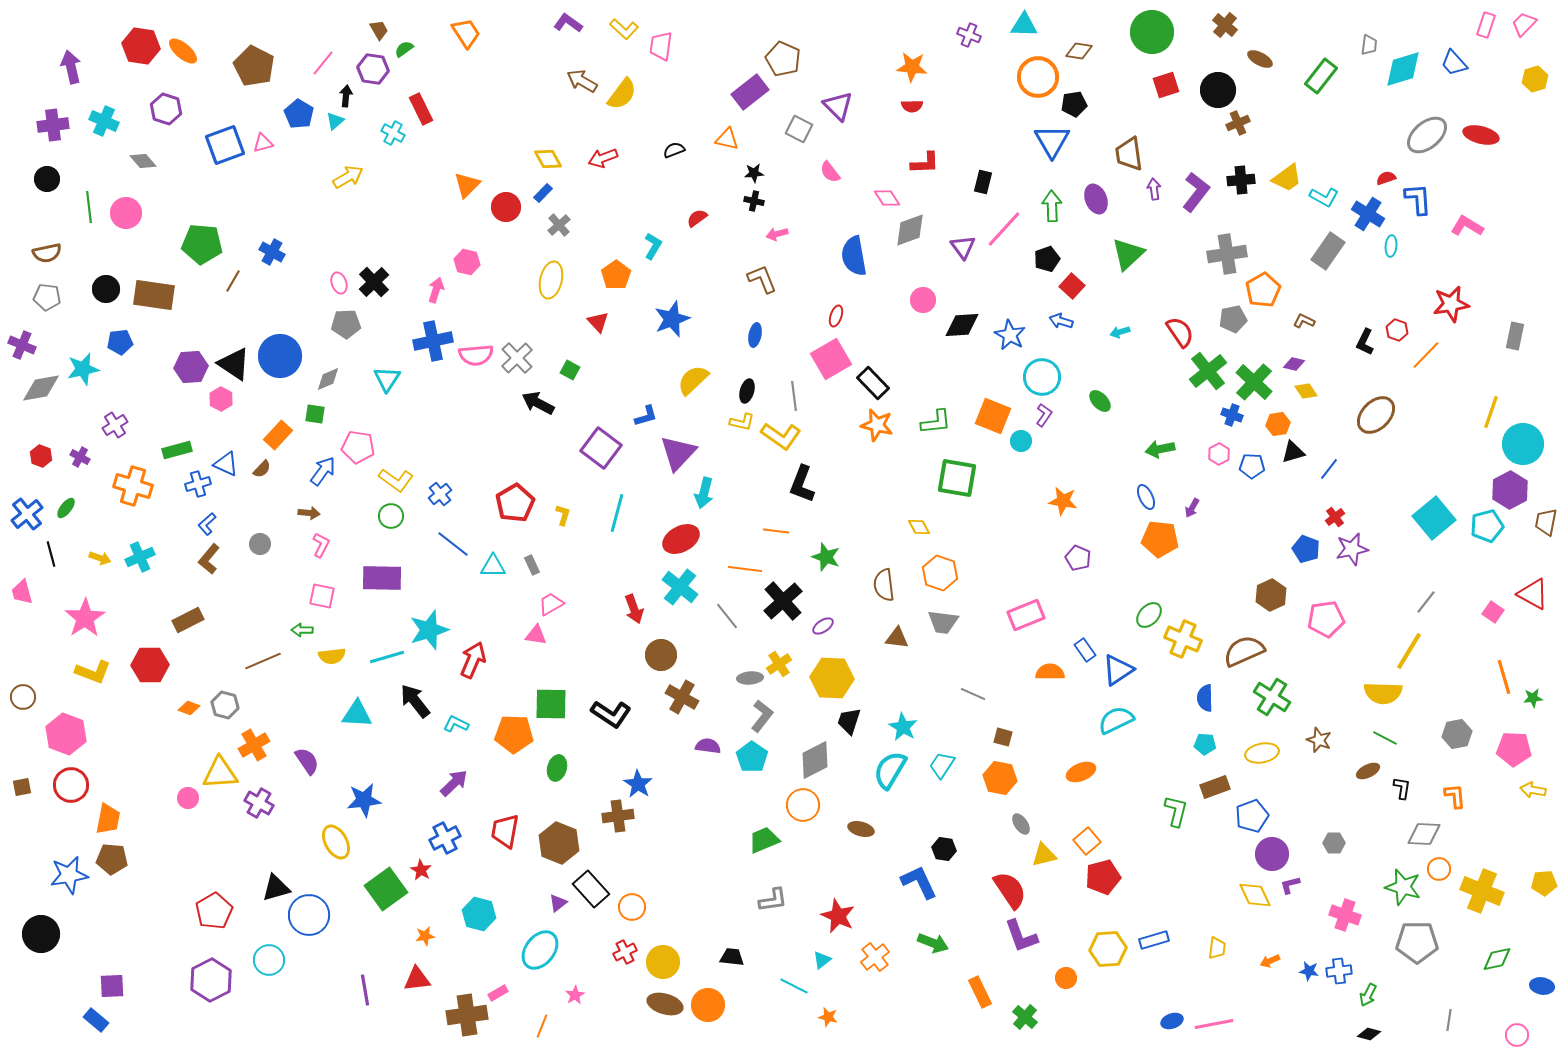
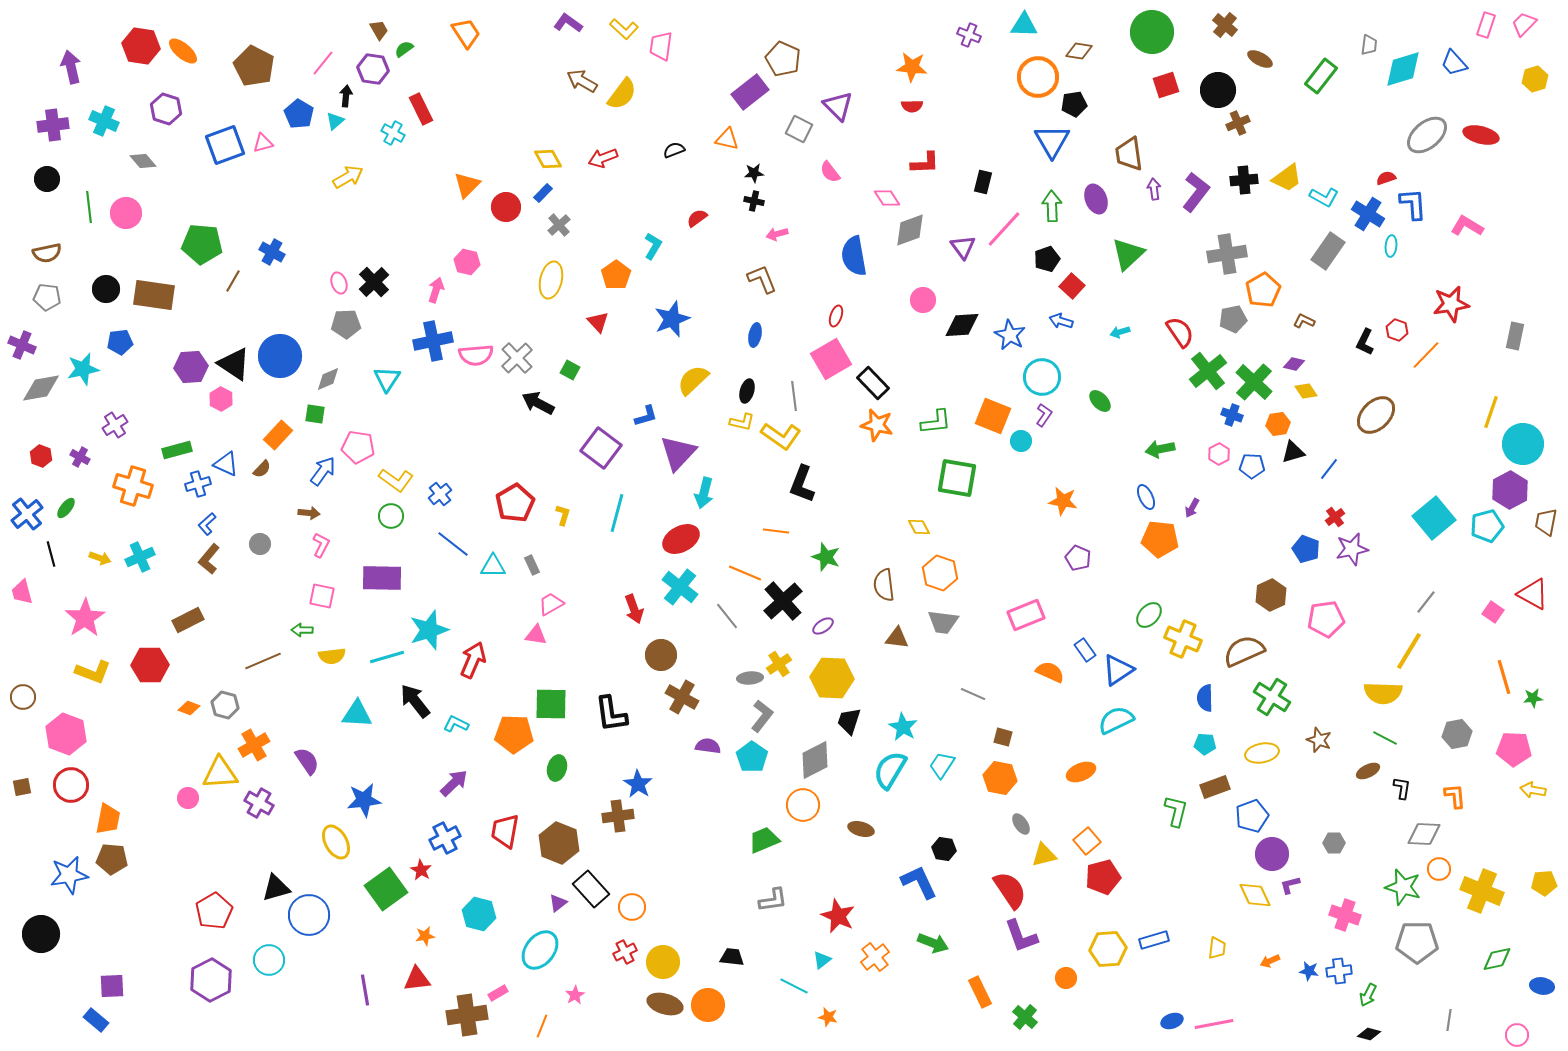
black cross at (1241, 180): moved 3 px right
blue L-shape at (1418, 199): moved 5 px left, 5 px down
orange line at (745, 569): moved 4 px down; rotated 16 degrees clockwise
orange semicircle at (1050, 672): rotated 24 degrees clockwise
black L-shape at (611, 714): rotated 48 degrees clockwise
